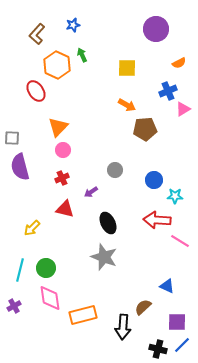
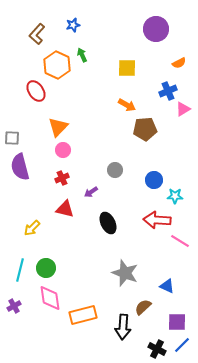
gray star: moved 21 px right, 16 px down
black cross: moved 1 px left; rotated 12 degrees clockwise
